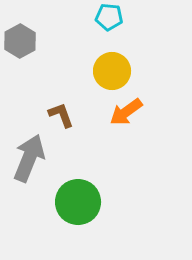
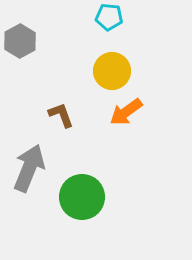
gray arrow: moved 10 px down
green circle: moved 4 px right, 5 px up
